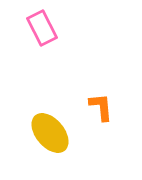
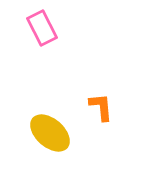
yellow ellipse: rotated 9 degrees counterclockwise
